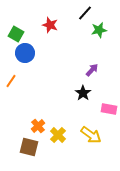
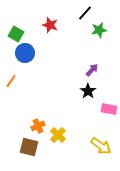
black star: moved 5 px right, 2 px up
orange cross: rotated 16 degrees clockwise
yellow arrow: moved 10 px right, 11 px down
